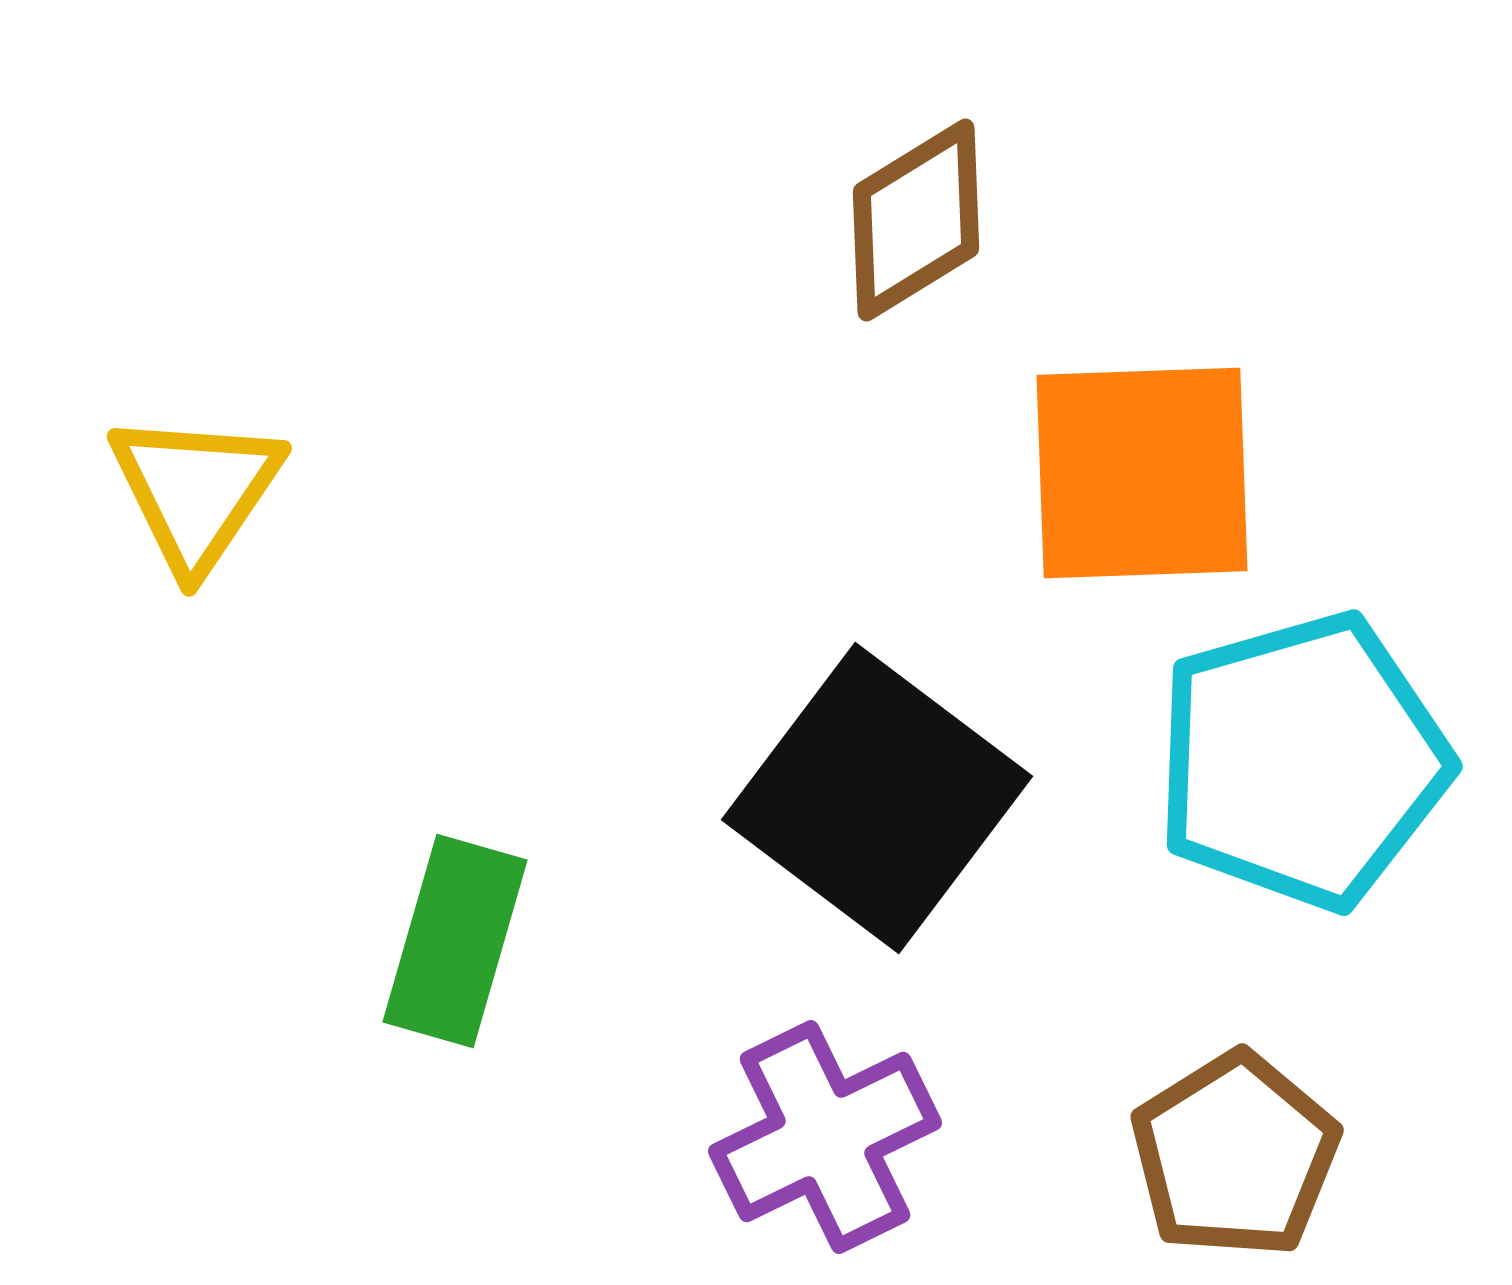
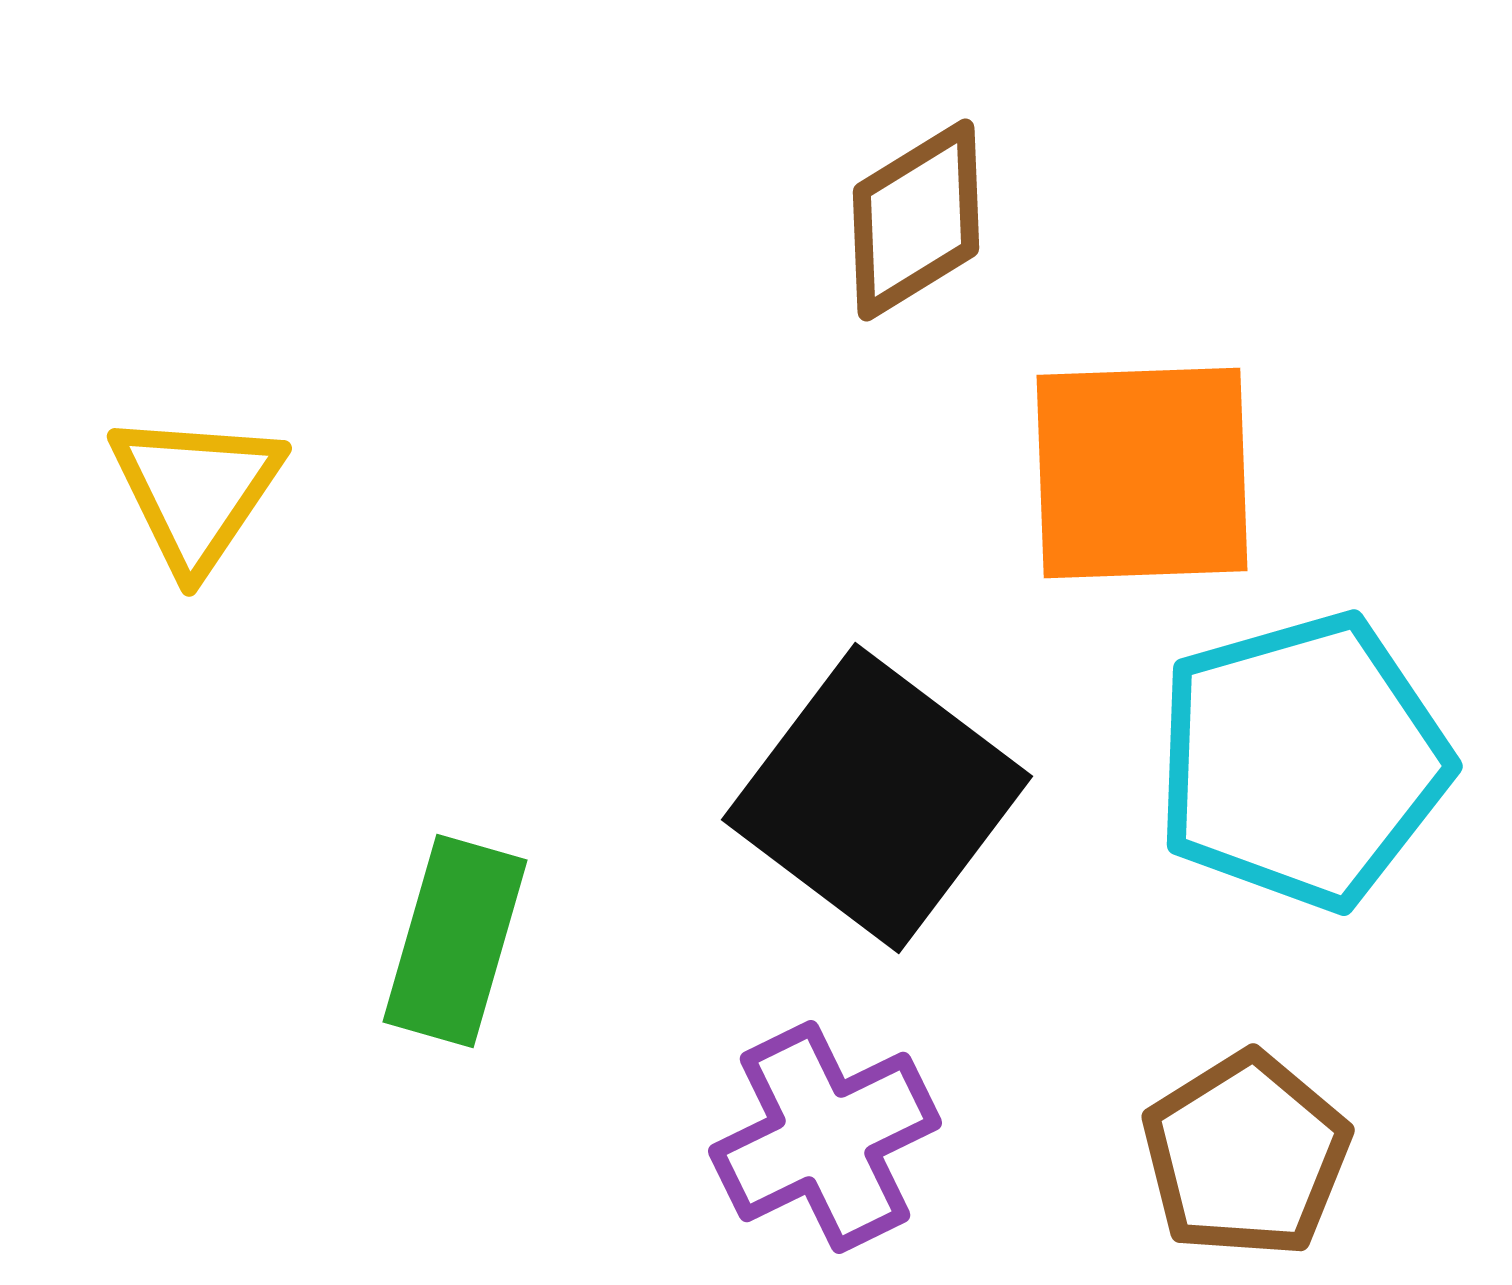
brown pentagon: moved 11 px right
